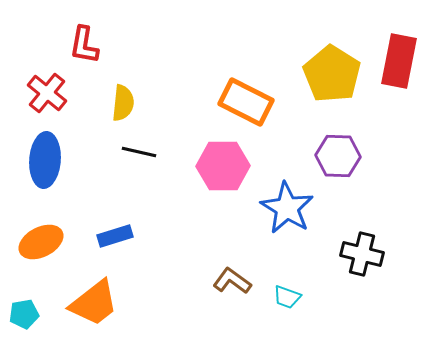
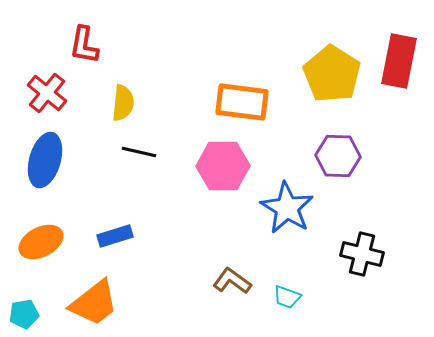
orange rectangle: moved 4 px left; rotated 20 degrees counterclockwise
blue ellipse: rotated 12 degrees clockwise
